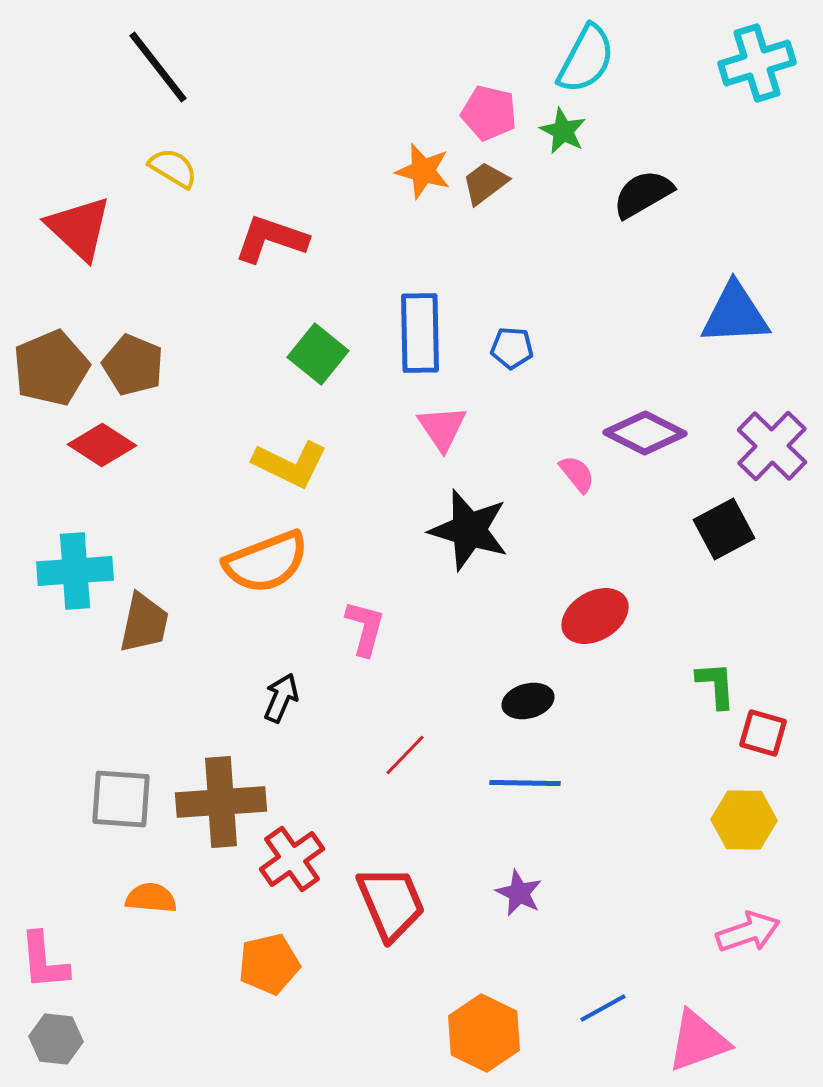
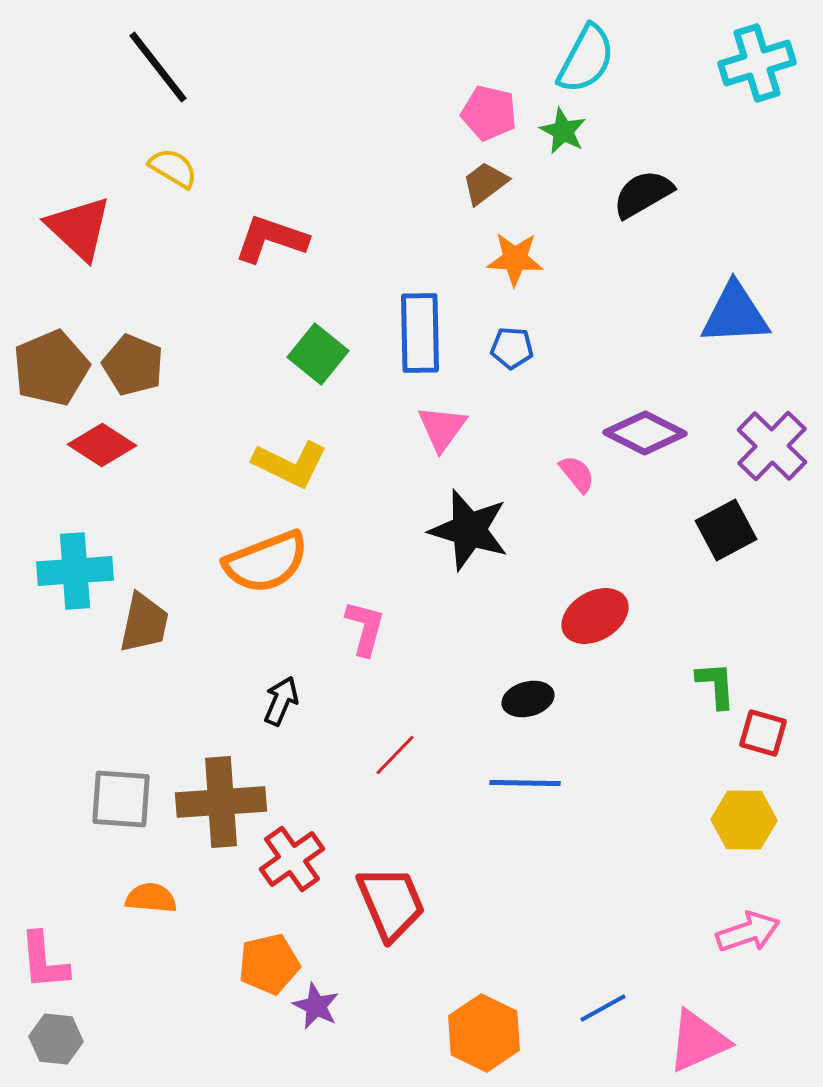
orange star at (423, 171): moved 92 px right, 88 px down; rotated 12 degrees counterclockwise
pink triangle at (442, 428): rotated 10 degrees clockwise
black square at (724, 529): moved 2 px right, 1 px down
black arrow at (281, 698): moved 3 px down
black ellipse at (528, 701): moved 2 px up
red line at (405, 755): moved 10 px left
purple star at (519, 893): moved 203 px left, 113 px down
pink triangle at (698, 1041): rotated 4 degrees counterclockwise
